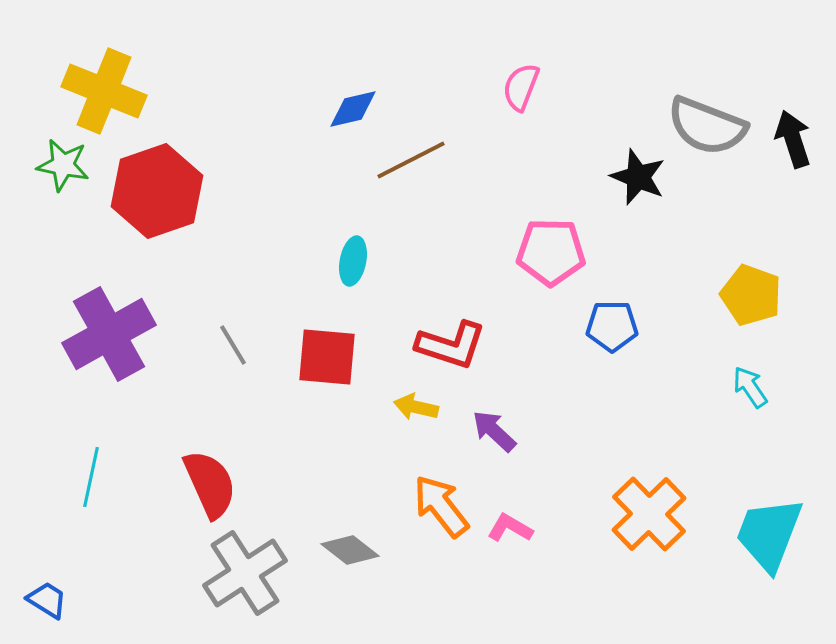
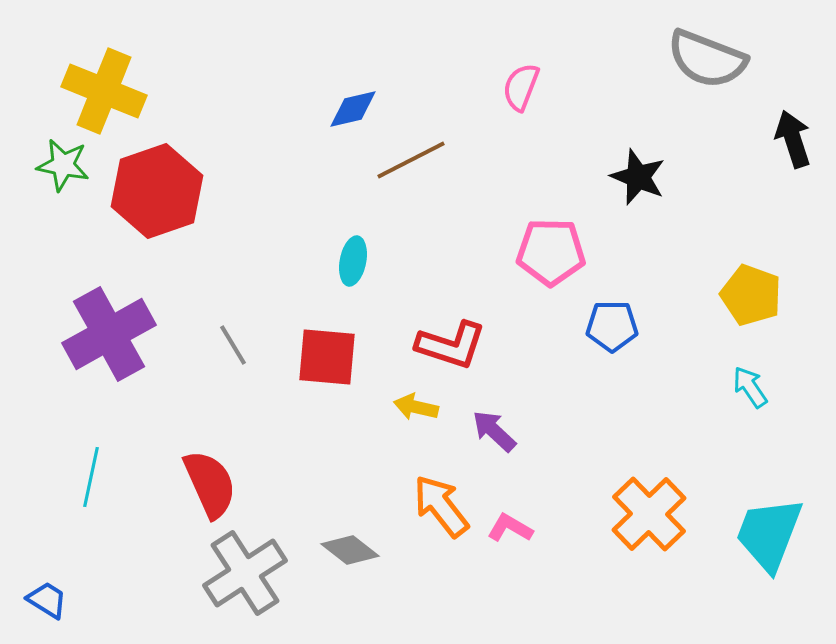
gray semicircle: moved 67 px up
